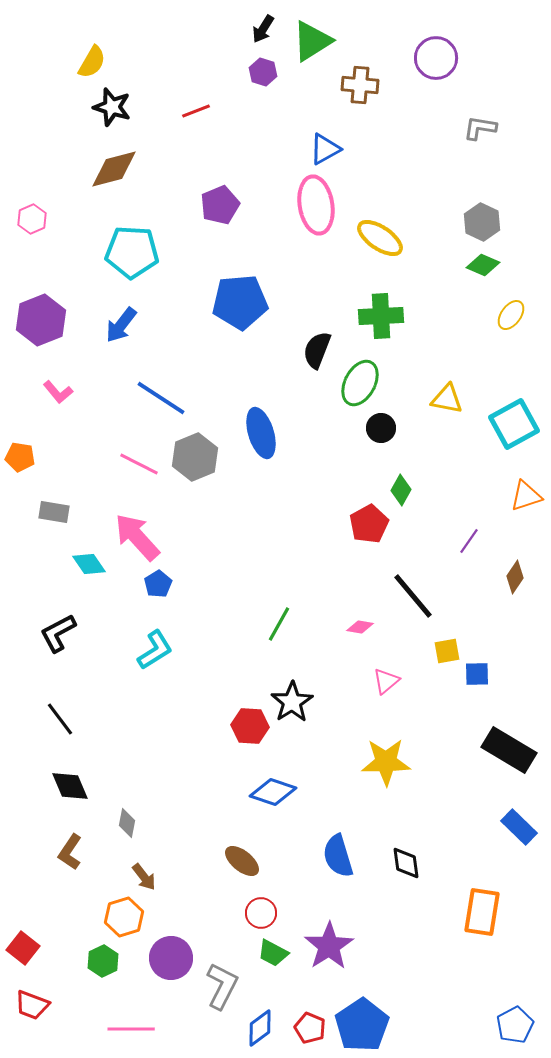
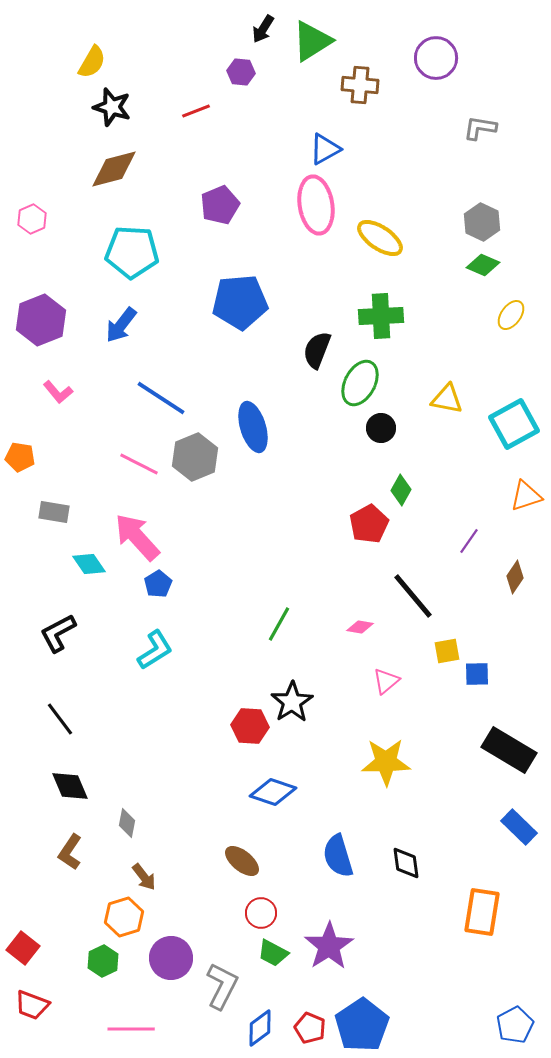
purple hexagon at (263, 72): moved 22 px left; rotated 12 degrees counterclockwise
blue ellipse at (261, 433): moved 8 px left, 6 px up
